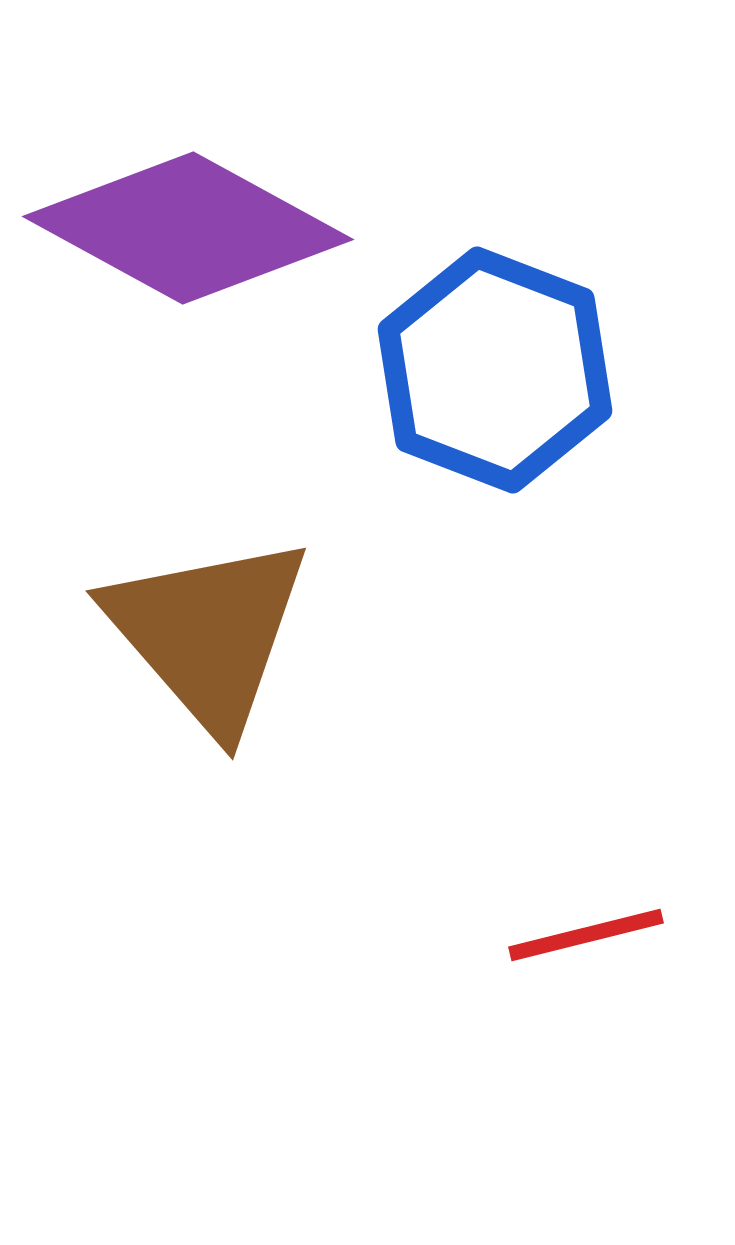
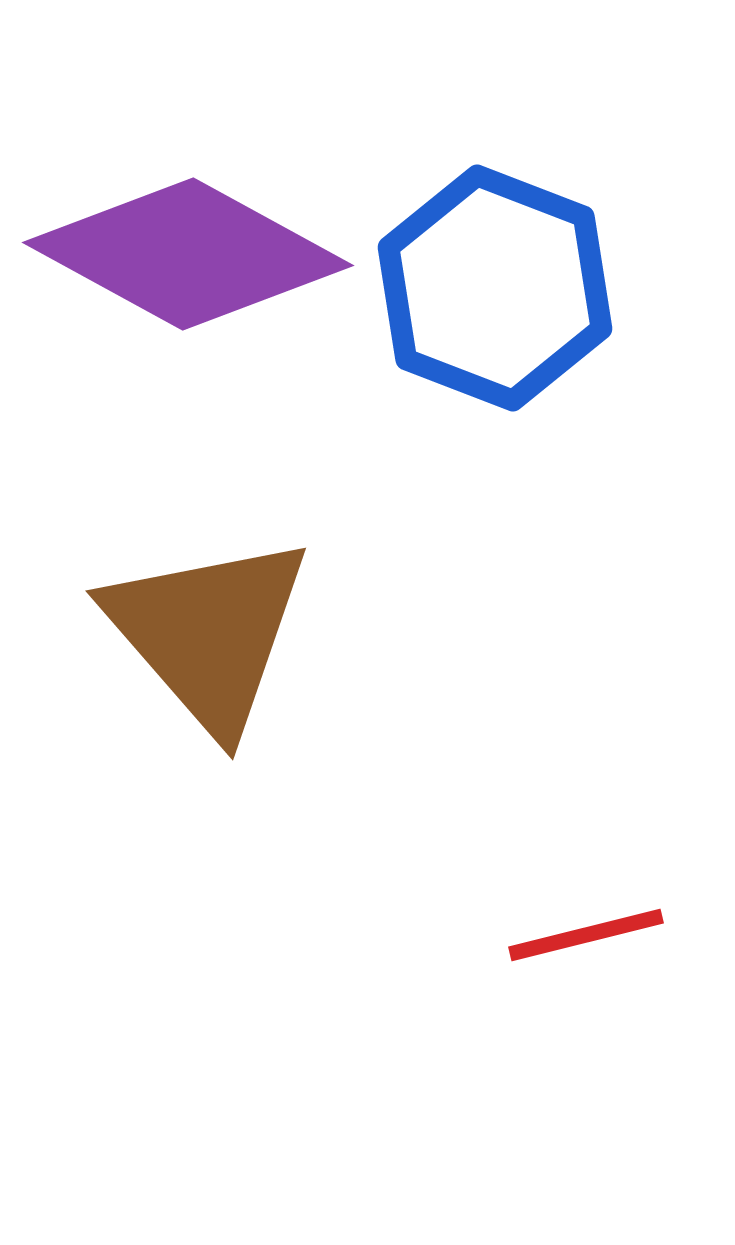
purple diamond: moved 26 px down
blue hexagon: moved 82 px up
